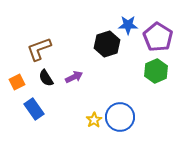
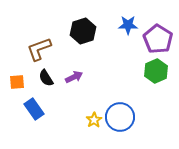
purple pentagon: moved 2 px down
black hexagon: moved 24 px left, 13 px up
orange square: rotated 21 degrees clockwise
